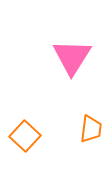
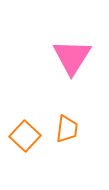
orange trapezoid: moved 24 px left
